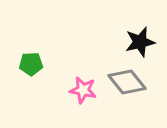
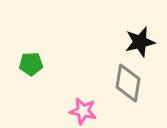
gray diamond: moved 1 px right, 1 px down; rotated 48 degrees clockwise
pink star: moved 21 px down
